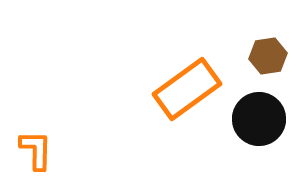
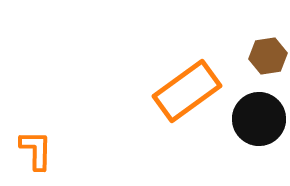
orange rectangle: moved 2 px down
